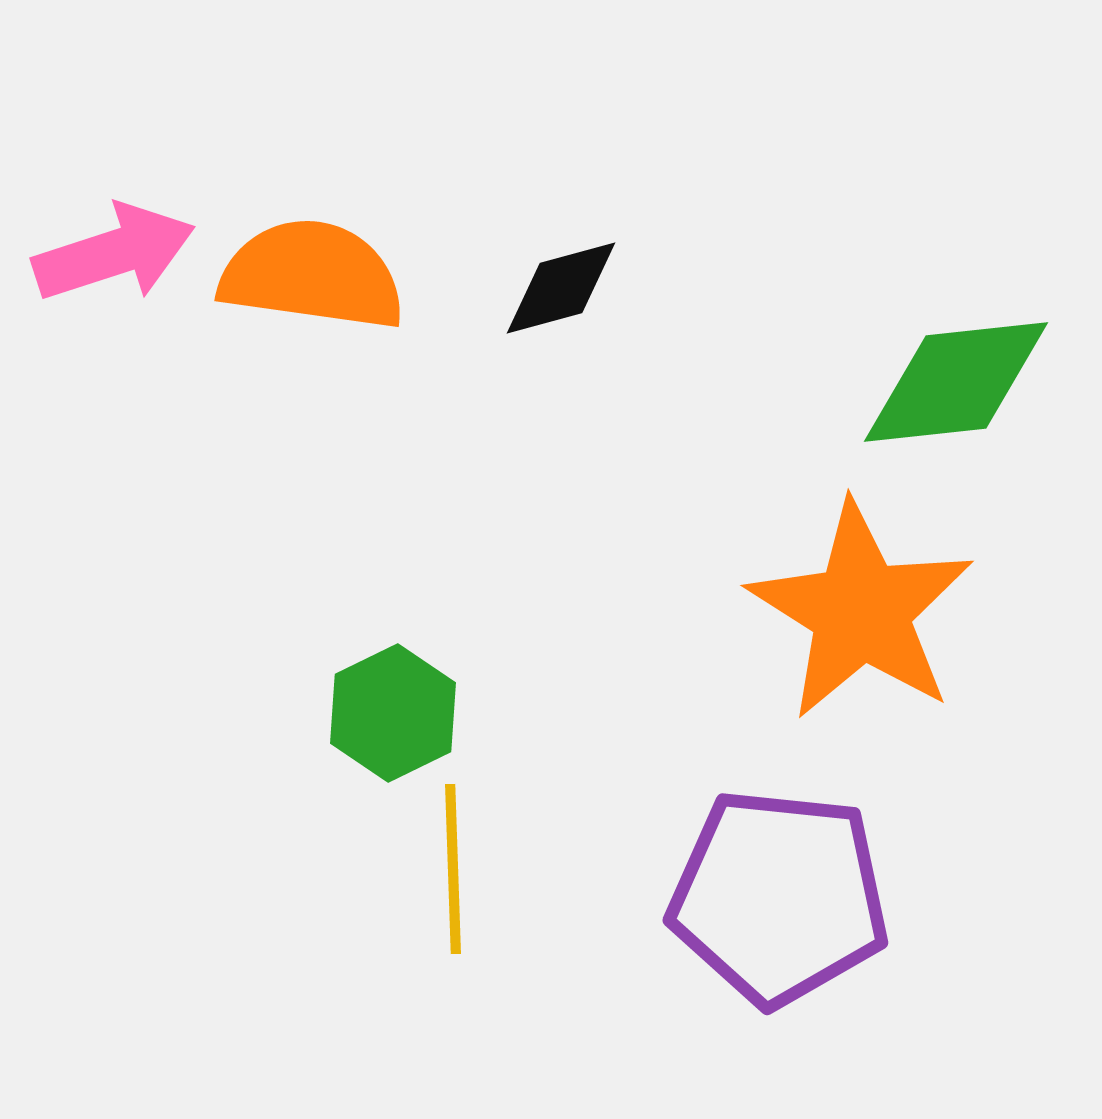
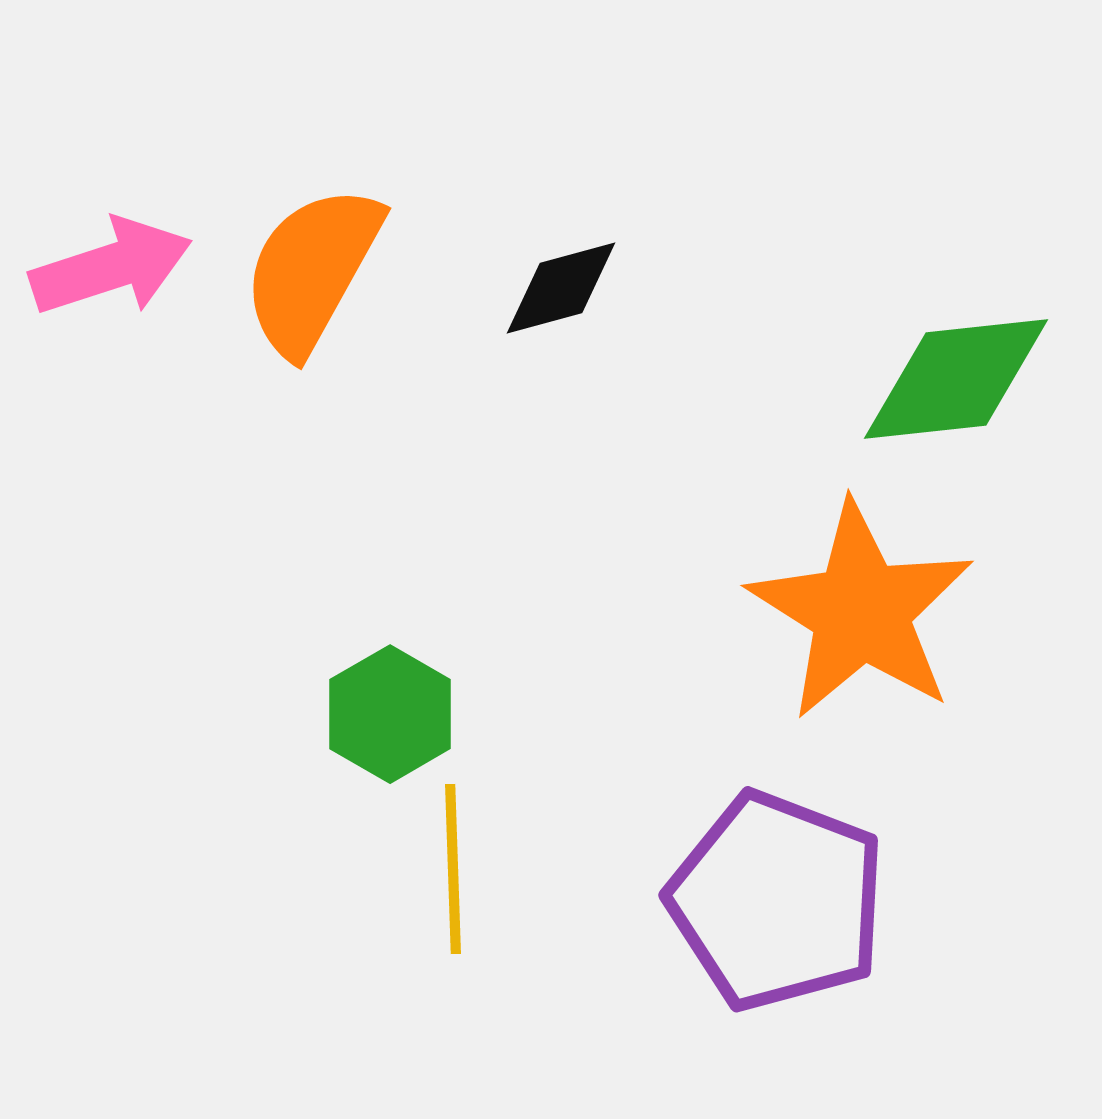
pink arrow: moved 3 px left, 14 px down
orange semicircle: moved 5 px up; rotated 69 degrees counterclockwise
green diamond: moved 3 px up
green hexagon: moved 3 px left, 1 px down; rotated 4 degrees counterclockwise
purple pentagon: moved 2 px left, 4 px down; rotated 15 degrees clockwise
